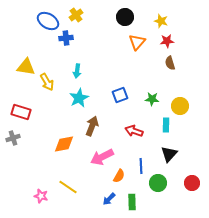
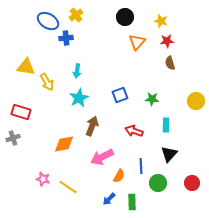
yellow circle: moved 16 px right, 5 px up
pink star: moved 2 px right, 17 px up
